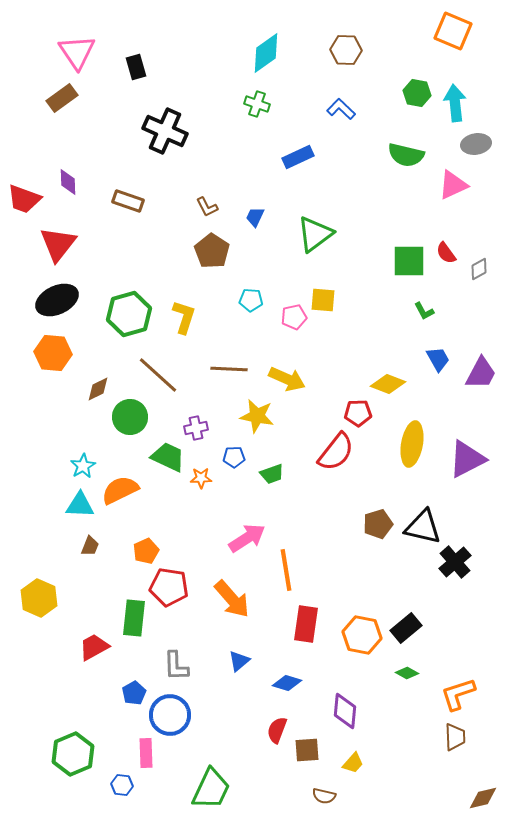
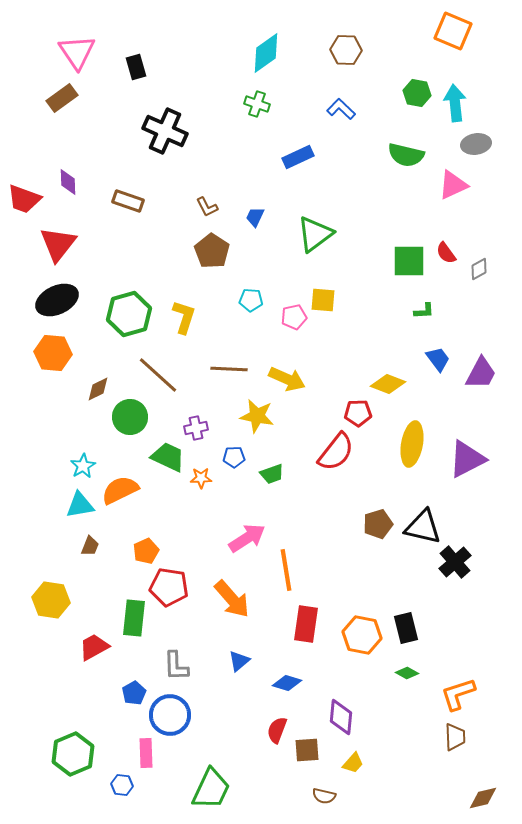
green L-shape at (424, 311): rotated 65 degrees counterclockwise
blue trapezoid at (438, 359): rotated 8 degrees counterclockwise
cyan triangle at (80, 505): rotated 12 degrees counterclockwise
yellow hexagon at (39, 598): moved 12 px right, 2 px down; rotated 15 degrees counterclockwise
black rectangle at (406, 628): rotated 64 degrees counterclockwise
purple diamond at (345, 711): moved 4 px left, 6 px down
